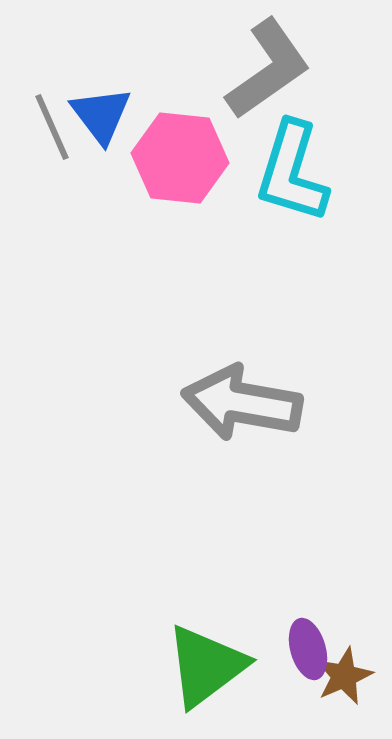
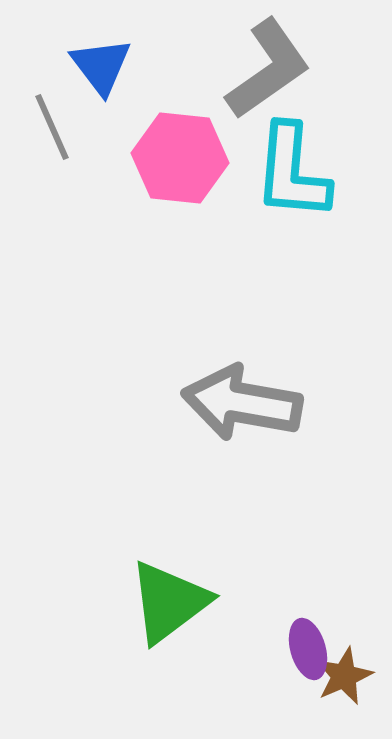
blue triangle: moved 49 px up
cyan L-shape: rotated 12 degrees counterclockwise
green triangle: moved 37 px left, 64 px up
